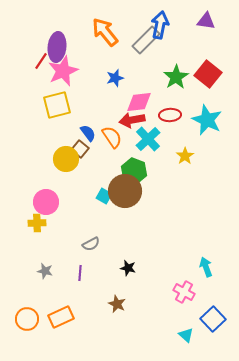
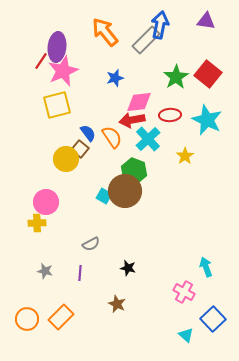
orange rectangle: rotated 20 degrees counterclockwise
